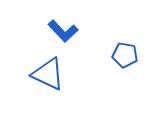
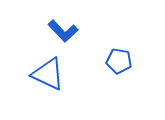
blue pentagon: moved 6 px left, 6 px down
